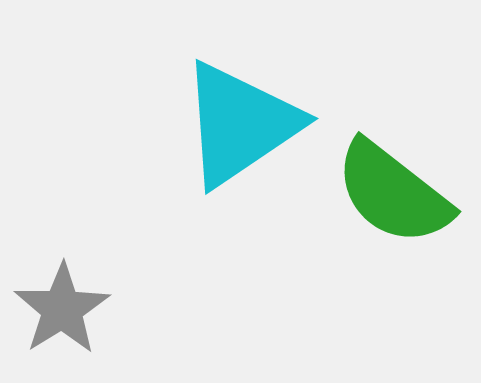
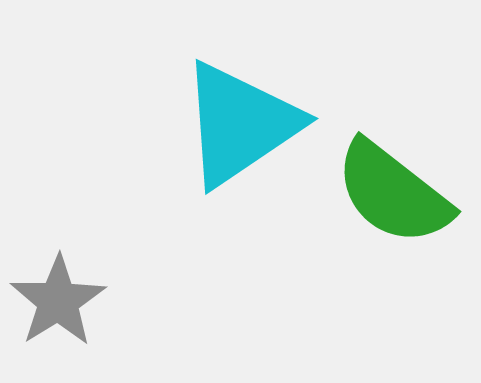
gray star: moved 4 px left, 8 px up
